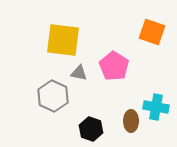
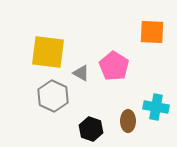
orange square: rotated 16 degrees counterclockwise
yellow square: moved 15 px left, 12 px down
gray triangle: moved 2 px right; rotated 18 degrees clockwise
brown ellipse: moved 3 px left
